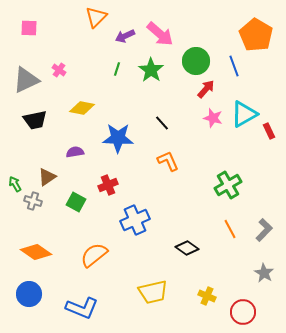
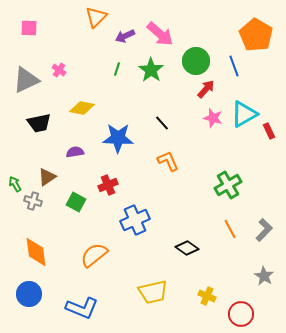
black trapezoid: moved 4 px right, 3 px down
orange diamond: rotated 48 degrees clockwise
gray star: moved 3 px down
red circle: moved 2 px left, 2 px down
